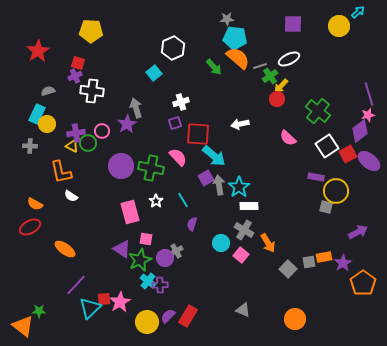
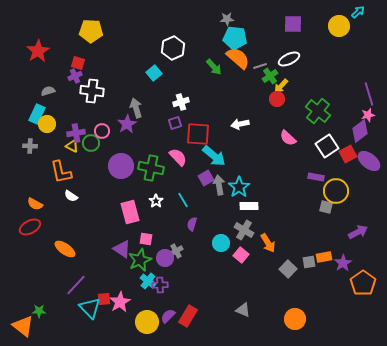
green circle at (88, 143): moved 3 px right
cyan triangle at (90, 308): rotated 30 degrees counterclockwise
